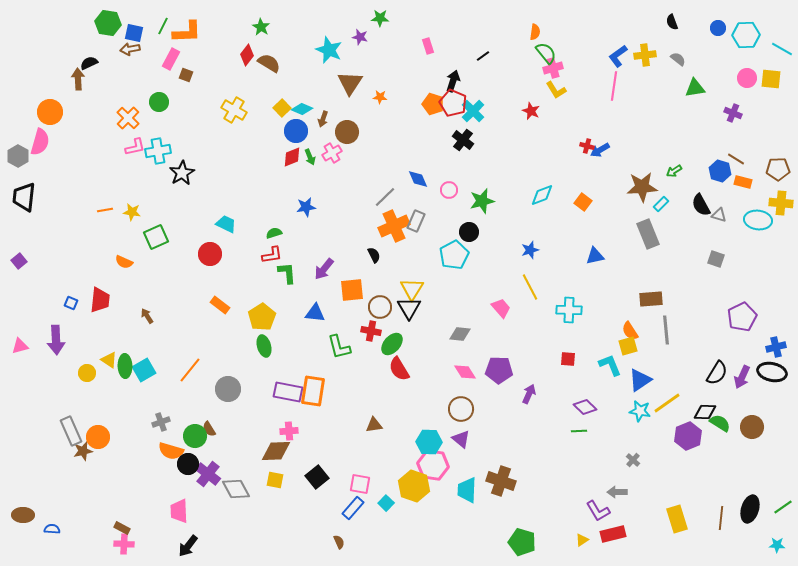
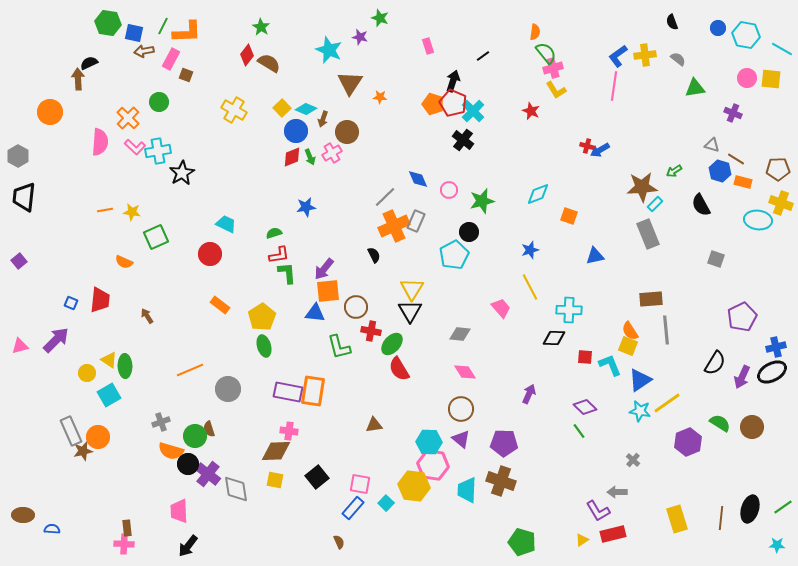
green star at (380, 18): rotated 18 degrees clockwise
cyan hexagon at (746, 35): rotated 12 degrees clockwise
brown arrow at (130, 49): moved 14 px right, 2 px down
cyan diamond at (302, 109): moved 4 px right
pink semicircle at (40, 142): moved 60 px right; rotated 12 degrees counterclockwise
pink L-shape at (135, 147): rotated 55 degrees clockwise
cyan diamond at (542, 195): moved 4 px left, 1 px up
orange square at (583, 202): moved 14 px left, 14 px down; rotated 18 degrees counterclockwise
yellow cross at (781, 203): rotated 15 degrees clockwise
cyan rectangle at (661, 204): moved 6 px left
gray triangle at (719, 215): moved 7 px left, 70 px up
red L-shape at (272, 255): moved 7 px right
orange square at (352, 290): moved 24 px left, 1 px down
brown circle at (380, 307): moved 24 px left
black triangle at (409, 308): moved 1 px right, 3 px down
purple arrow at (56, 340): rotated 132 degrees counterclockwise
yellow square at (628, 346): rotated 36 degrees clockwise
red square at (568, 359): moved 17 px right, 2 px up
cyan square at (144, 370): moved 35 px left, 25 px down
orange line at (190, 370): rotated 28 degrees clockwise
purple pentagon at (499, 370): moved 5 px right, 73 px down
black ellipse at (772, 372): rotated 40 degrees counterclockwise
black semicircle at (717, 373): moved 2 px left, 10 px up
black diamond at (705, 412): moved 151 px left, 74 px up
brown semicircle at (209, 429): rotated 14 degrees clockwise
pink cross at (289, 431): rotated 12 degrees clockwise
green line at (579, 431): rotated 56 degrees clockwise
purple hexagon at (688, 436): moved 6 px down
yellow hexagon at (414, 486): rotated 12 degrees counterclockwise
gray diamond at (236, 489): rotated 20 degrees clockwise
brown rectangle at (122, 528): moved 5 px right; rotated 56 degrees clockwise
